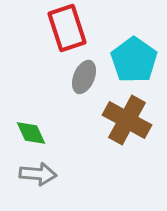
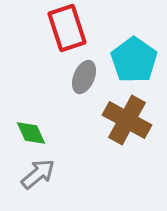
gray arrow: rotated 45 degrees counterclockwise
